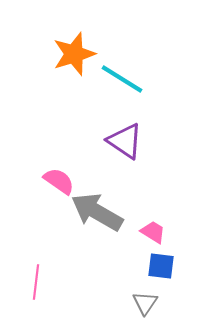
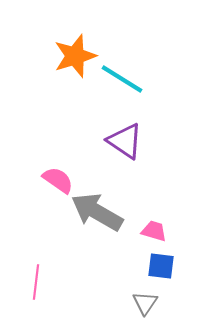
orange star: moved 1 px right, 2 px down
pink semicircle: moved 1 px left, 1 px up
pink trapezoid: moved 1 px right, 1 px up; rotated 16 degrees counterclockwise
